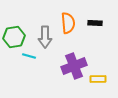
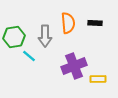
gray arrow: moved 1 px up
cyan line: rotated 24 degrees clockwise
